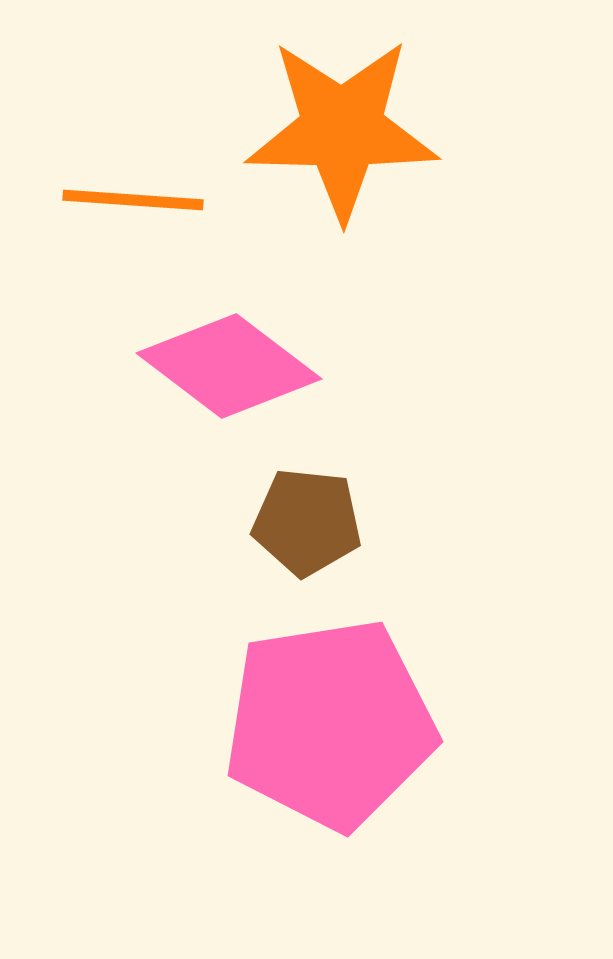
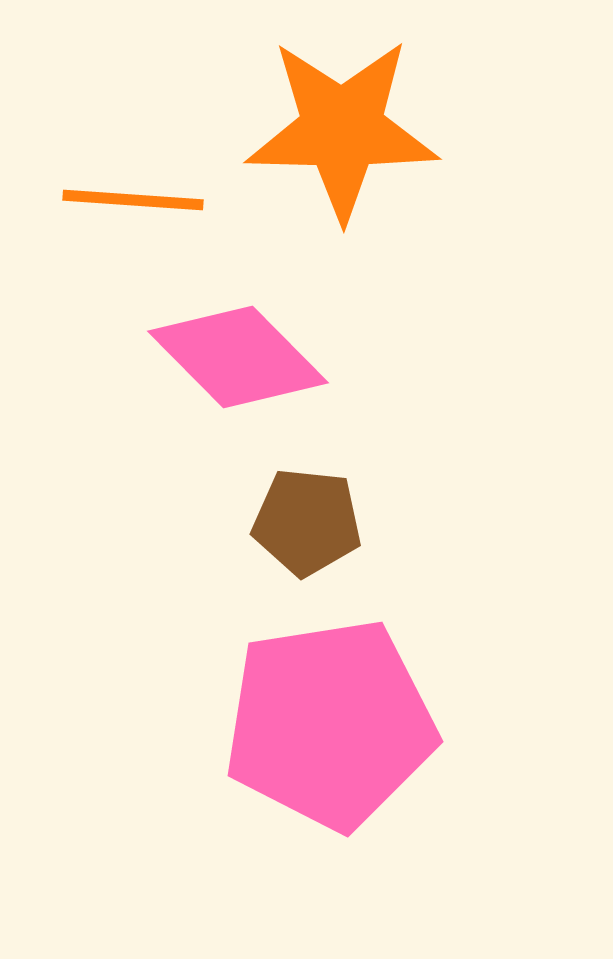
pink diamond: moved 9 px right, 9 px up; rotated 8 degrees clockwise
